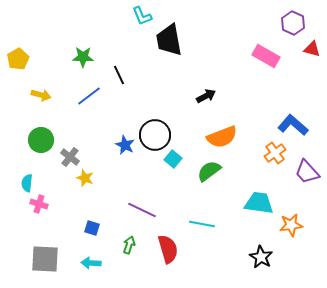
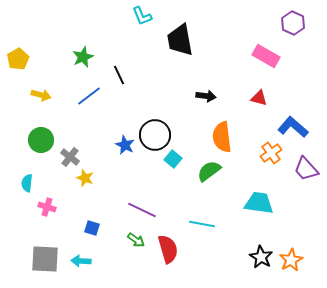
black trapezoid: moved 11 px right
red triangle: moved 53 px left, 49 px down
green star: rotated 25 degrees counterclockwise
black arrow: rotated 36 degrees clockwise
blue L-shape: moved 2 px down
orange semicircle: rotated 104 degrees clockwise
orange cross: moved 4 px left
purple trapezoid: moved 1 px left, 3 px up
pink cross: moved 8 px right, 3 px down
orange star: moved 35 px down; rotated 20 degrees counterclockwise
green arrow: moved 7 px right, 5 px up; rotated 108 degrees clockwise
cyan arrow: moved 10 px left, 2 px up
